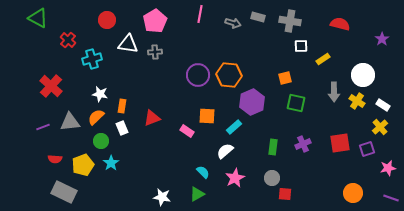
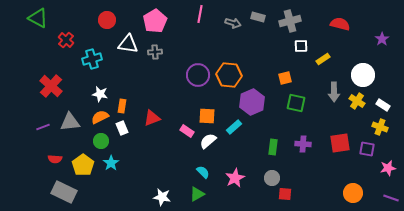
gray cross at (290, 21): rotated 25 degrees counterclockwise
red cross at (68, 40): moved 2 px left
orange semicircle at (96, 117): moved 4 px right; rotated 18 degrees clockwise
yellow cross at (380, 127): rotated 28 degrees counterclockwise
purple cross at (303, 144): rotated 28 degrees clockwise
purple square at (367, 149): rotated 28 degrees clockwise
white semicircle at (225, 151): moved 17 px left, 10 px up
yellow pentagon at (83, 165): rotated 15 degrees counterclockwise
